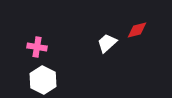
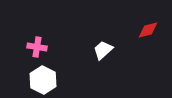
red diamond: moved 11 px right
white trapezoid: moved 4 px left, 7 px down
